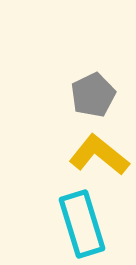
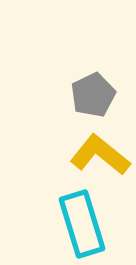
yellow L-shape: moved 1 px right
